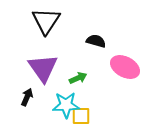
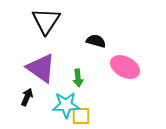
purple triangle: moved 2 px left; rotated 20 degrees counterclockwise
green arrow: rotated 108 degrees clockwise
